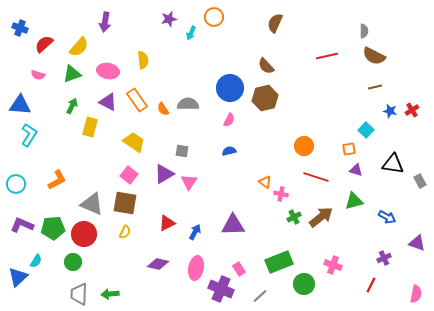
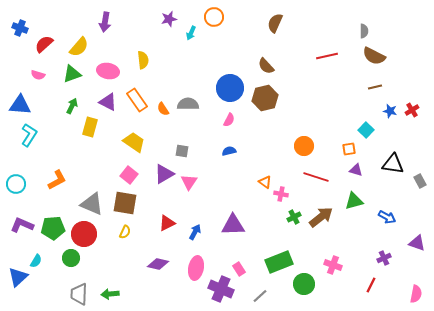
green circle at (73, 262): moved 2 px left, 4 px up
